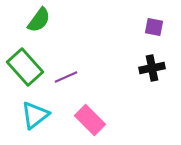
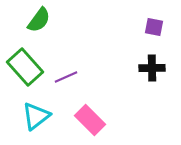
black cross: rotated 10 degrees clockwise
cyan triangle: moved 1 px right, 1 px down
